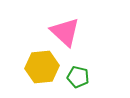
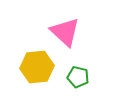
yellow hexagon: moved 5 px left
